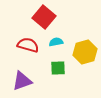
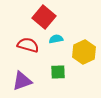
cyan semicircle: moved 3 px up
yellow hexagon: moved 1 px left; rotated 10 degrees counterclockwise
green square: moved 4 px down
